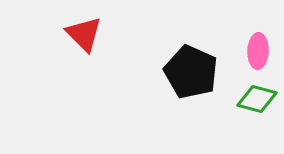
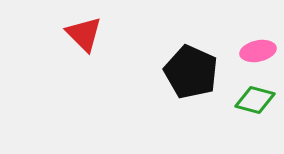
pink ellipse: rotated 76 degrees clockwise
green diamond: moved 2 px left, 1 px down
